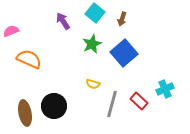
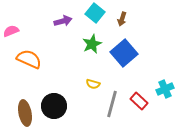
purple arrow: rotated 108 degrees clockwise
